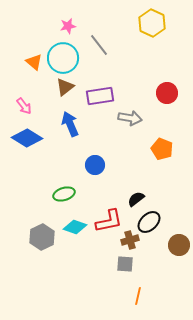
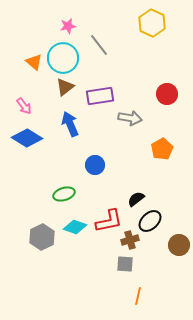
red circle: moved 1 px down
orange pentagon: rotated 20 degrees clockwise
black ellipse: moved 1 px right, 1 px up
